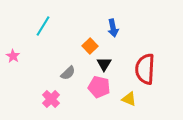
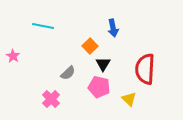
cyan line: rotated 70 degrees clockwise
black triangle: moved 1 px left
yellow triangle: rotated 21 degrees clockwise
